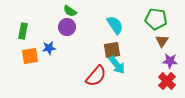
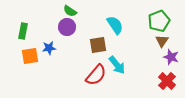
green pentagon: moved 3 px right, 2 px down; rotated 30 degrees counterclockwise
brown square: moved 14 px left, 5 px up
purple star: moved 1 px right, 4 px up; rotated 14 degrees clockwise
red semicircle: moved 1 px up
